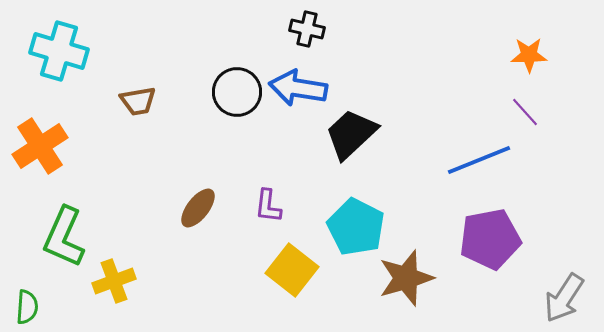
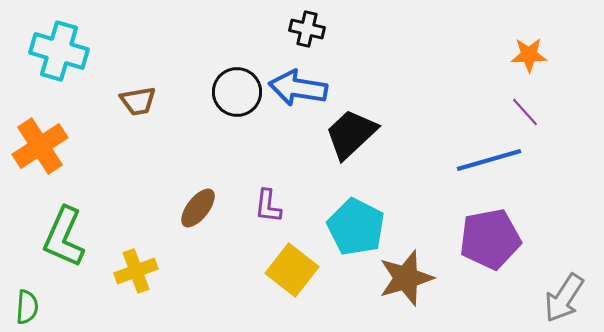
blue line: moved 10 px right; rotated 6 degrees clockwise
yellow cross: moved 22 px right, 10 px up
